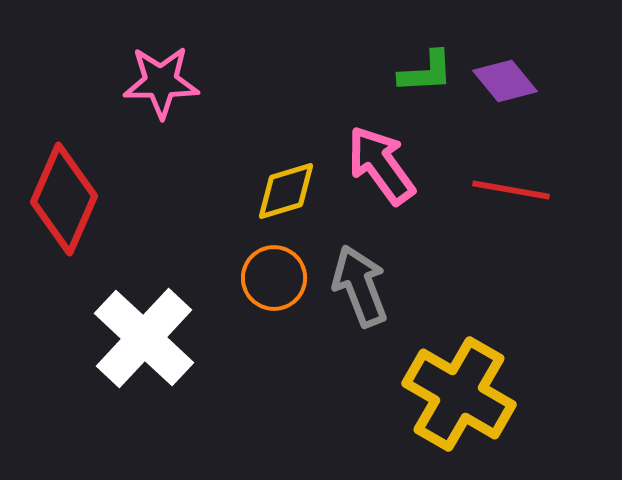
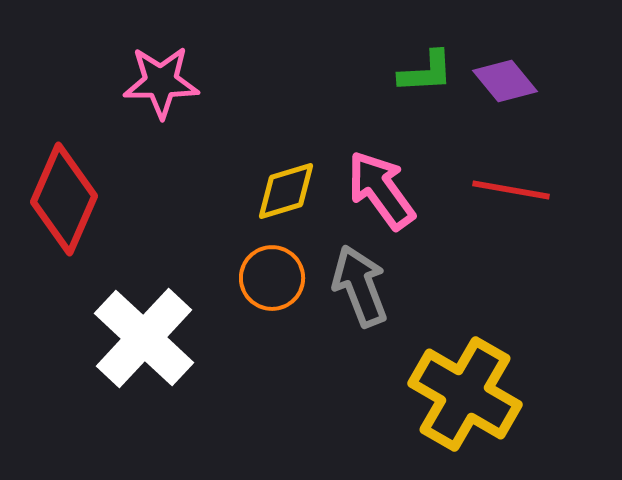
pink arrow: moved 25 px down
orange circle: moved 2 px left
yellow cross: moved 6 px right
